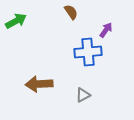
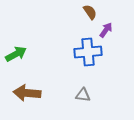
brown semicircle: moved 19 px right
green arrow: moved 33 px down
brown arrow: moved 12 px left, 9 px down; rotated 8 degrees clockwise
gray triangle: rotated 35 degrees clockwise
